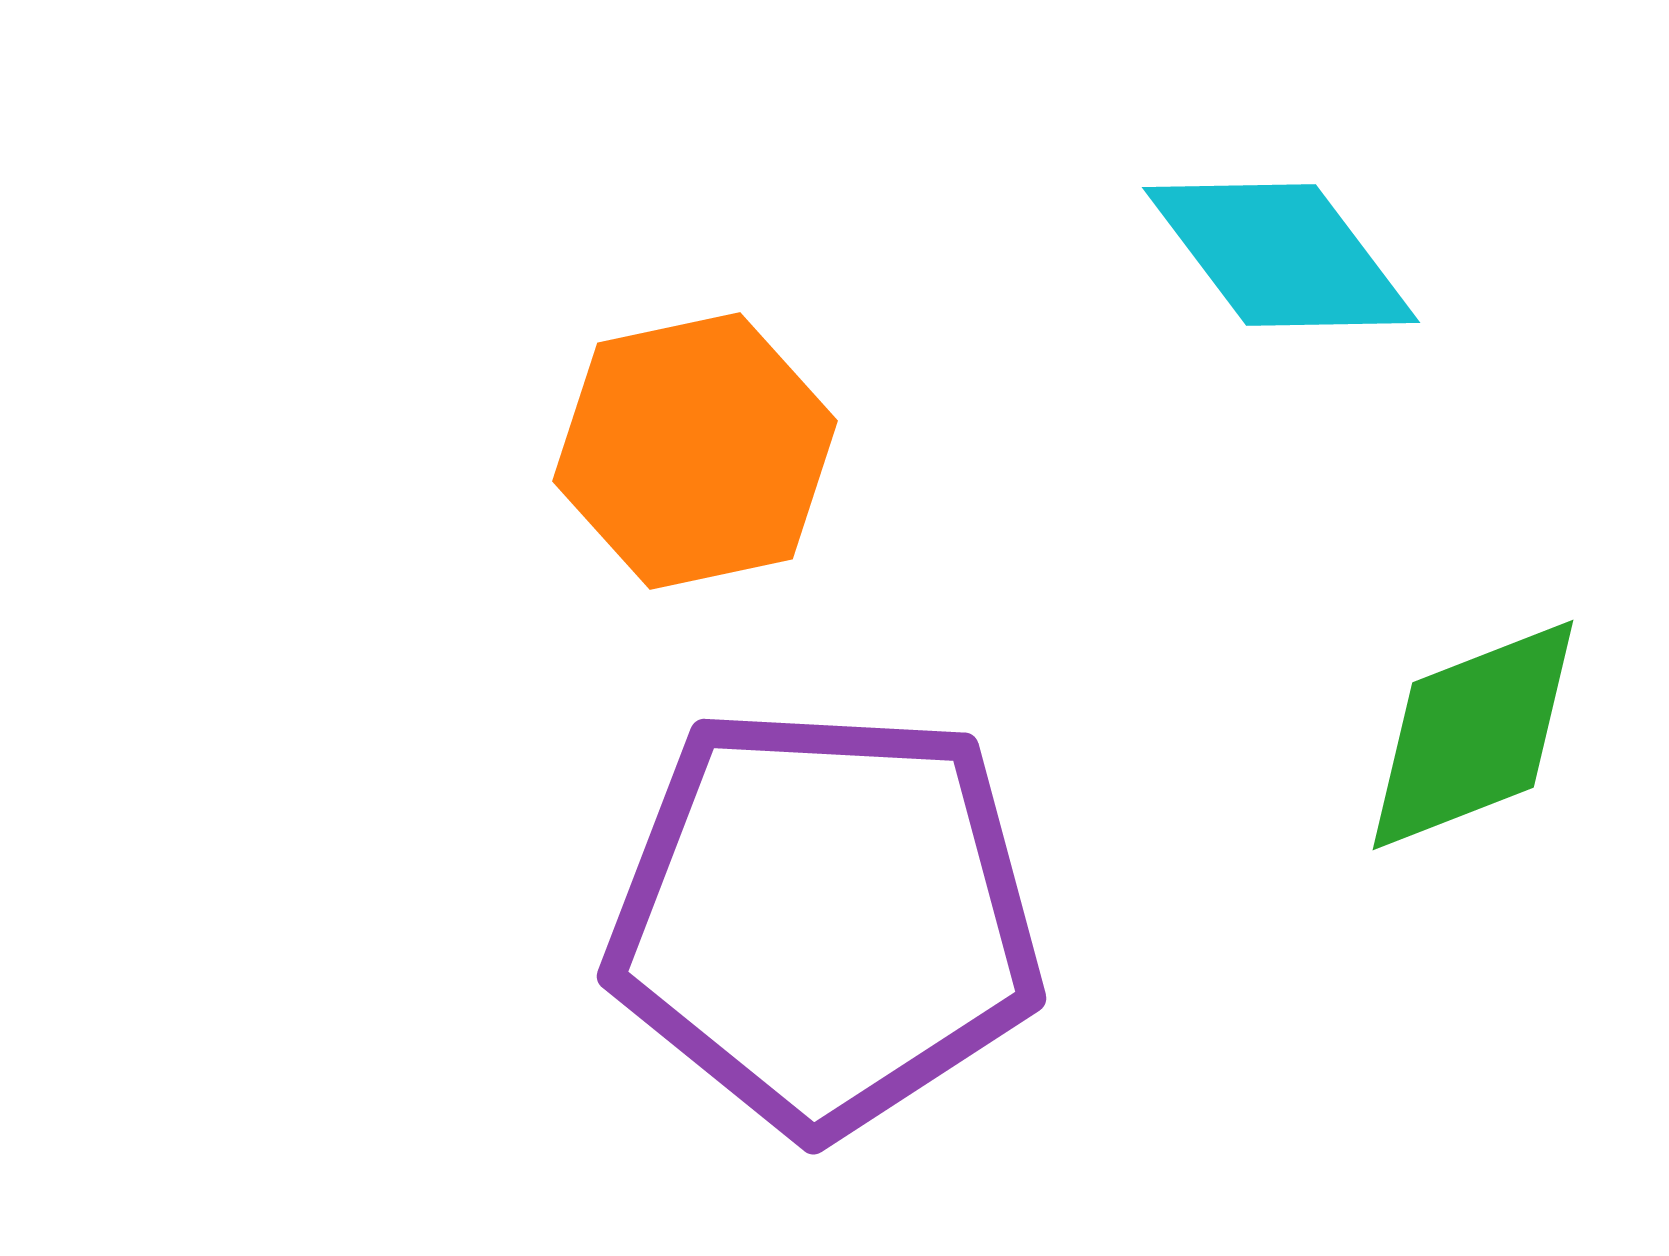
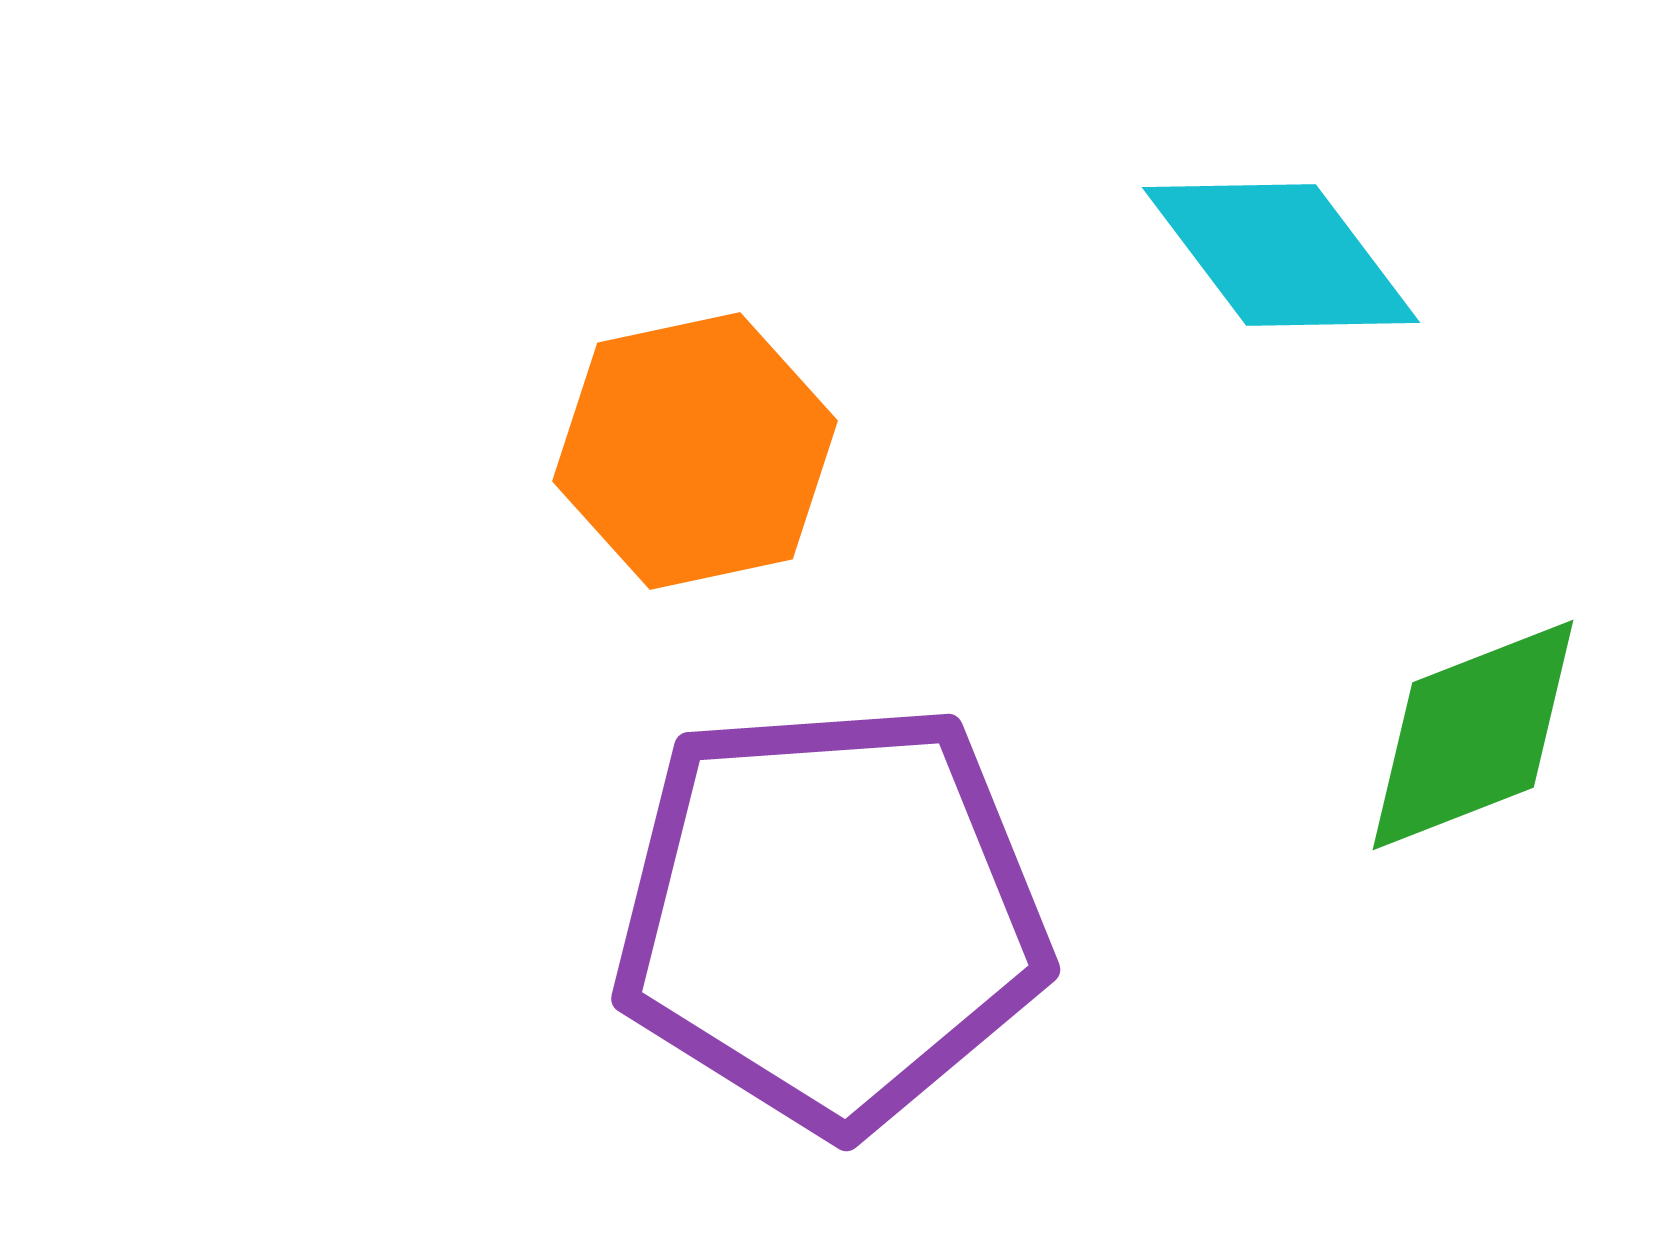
purple pentagon: moved 6 px right, 3 px up; rotated 7 degrees counterclockwise
